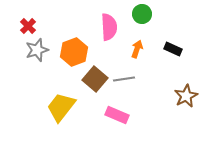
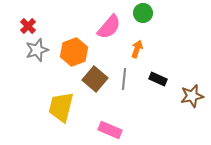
green circle: moved 1 px right, 1 px up
pink semicircle: rotated 44 degrees clockwise
black rectangle: moved 15 px left, 30 px down
gray line: rotated 75 degrees counterclockwise
brown star: moved 6 px right; rotated 15 degrees clockwise
yellow trapezoid: rotated 24 degrees counterclockwise
pink rectangle: moved 7 px left, 15 px down
